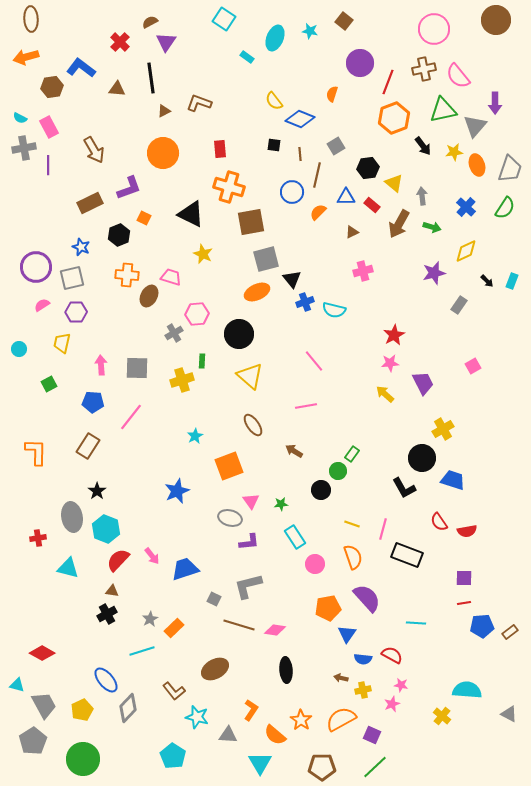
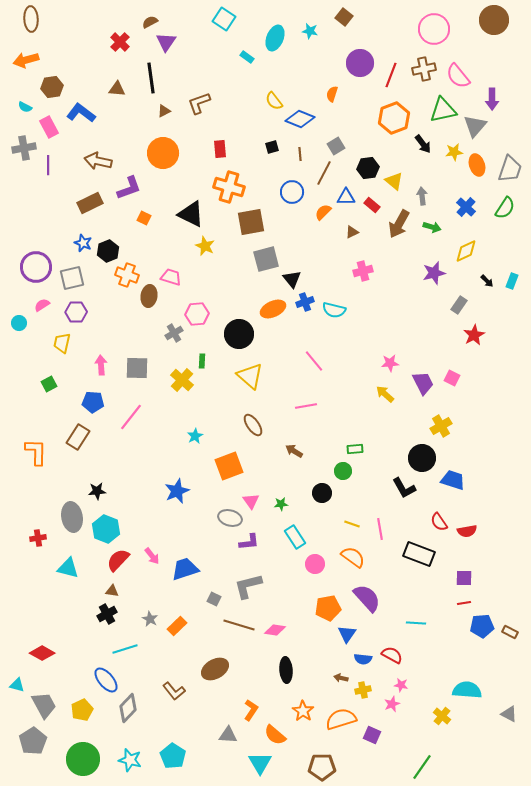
brown circle at (496, 20): moved 2 px left
brown square at (344, 21): moved 4 px up
orange arrow at (26, 57): moved 3 px down
blue L-shape at (81, 68): moved 45 px down
red line at (388, 82): moved 3 px right, 7 px up
brown L-shape at (199, 103): rotated 40 degrees counterclockwise
purple arrow at (495, 103): moved 3 px left, 4 px up
cyan semicircle at (20, 118): moved 5 px right, 11 px up
black square at (274, 145): moved 2 px left, 2 px down; rotated 24 degrees counterclockwise
black arrow at (423, 146): moved 2 px up
brown arrow at (94, 150): moved 4 px right, 11 px down; rotated 132 degrees clockwise
brown line at (317, 175): moved 7 px right, 2 px up; rotated 15 degrees clockwise
yellow triangle at (394, 183): moved 2 px up
orange semicircle at (318, 212): moved 5 px right
black hexagon at (119, 235): moved 11 px left, 16 px down
blue star at (81, 247): moved 2 px right, 4 px up
yellow star at (203, 254): moved 2 px right, 8 px up
orange cross at (127, 275): rotated 15 degrees clockwise
orange ellipse at (257, 292): moved 16 px right, 17 px down
brown ellipse at (149, 296): rotated 20 degrees counterclockwise
red star at (394, 335): moved 80 px right
cyan circle at (19, 349): moved 26 px up
pink square at (473, 366): moved 21 px left, 12 px down; rotated 35 degrees counterclockwise
yellow cross at (182, 380): rotated 30 degrees counterclockwise
yellow cross at (443, 429): moved 2 px left, 3 px up
brown rectangle at (88, 446): moved 10 px left, 9 px up
green rectangle at (352, 454): moved 3 px right, 5 px up; rotated 49 degrees clockwise
green circle at (338, 471): moved 5 px right
black circle at (321, 490): moved 1 px right, 3 px down
black star at (97, 491): rotated 30 degrees clockwise
pink line at (383, 529): moved 3 px left; rotated 25 degrees counterclockwise
black rectangle at (407, 555): moved 12 px right, 1 px up
orange semicircle at (353, 557): rotated 35 degrees counterclockwise
gray star at (150, 619): rotated 14 degrees counterclockwise
orange rectangle at (174, 628): moved 3 px right, 2 px up
brown rectangle at (510, 632): rotated 63 degrees clockwise
cyan line at (142, 651): moved 17 px left, 2 px up
cyan star at (197, 717): moved 67 px left, 43 px down
orange semicircle at (341, 719): rotated 12 degrees clockwise
orange star at (301, 720): moved 2 px right, 9 px up
green line at (375, 767): moved 47 px right; rotated 12 degrees counterclockwise
